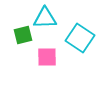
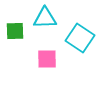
green square: moved 8 px left, 4 px up; rotated 12 degrees clockwise
pink square: moved 2 px down
